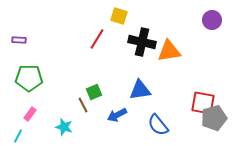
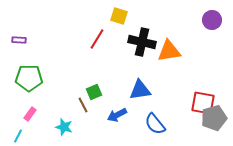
blue semicircle: moved 3 px left, 1 px up
